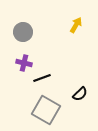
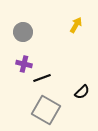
purple cross: moved 1 px down
black semicircle: moved 2 px right, 2 px up
